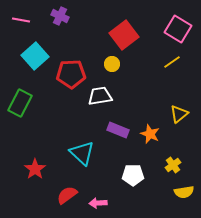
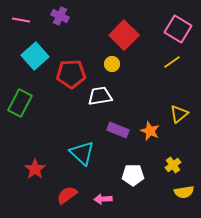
red square: rotated 8 degrees counterclockwise
orange star: moved 3 px up
pink arrow: moved 5 px right, 4 px up
